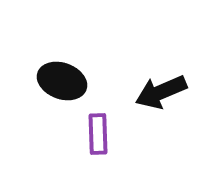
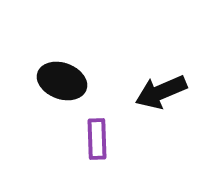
purple rectangle: moved 1 px left, 5 px down
